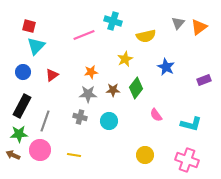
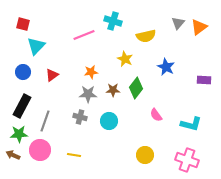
red square: moved 6 px left, 2 px up
yellow star: rotated 21 degrees counterclockwise
purple rectangle: rotated 24 degrees clockwise
